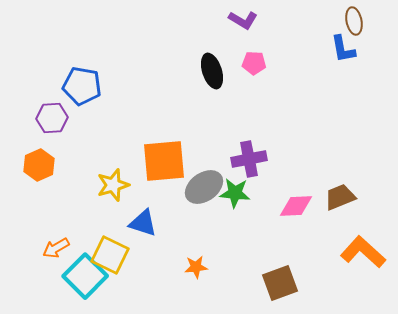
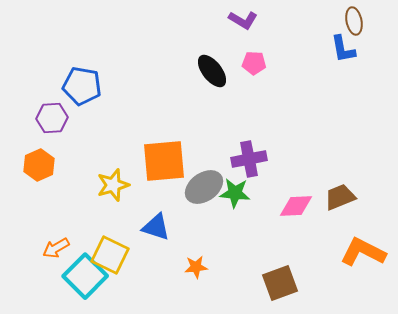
black ellipse: rotated 20 degrees counterclockwise
blue triangle: moved 13 px right, 4 px down
orange L-shape: rotated 15 degrees counterclockwise
